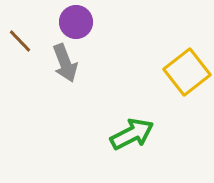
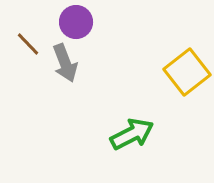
brown line: moved 8 px right, 3 px down
